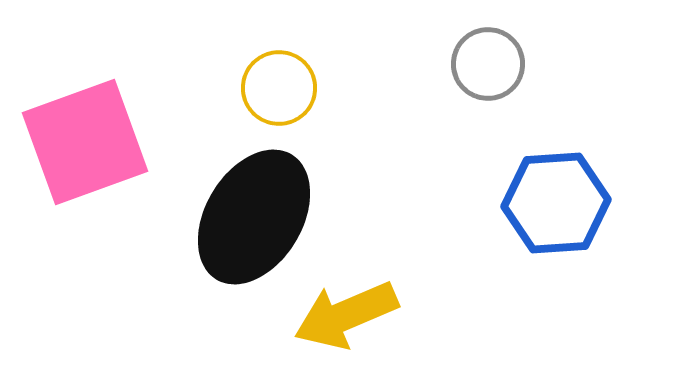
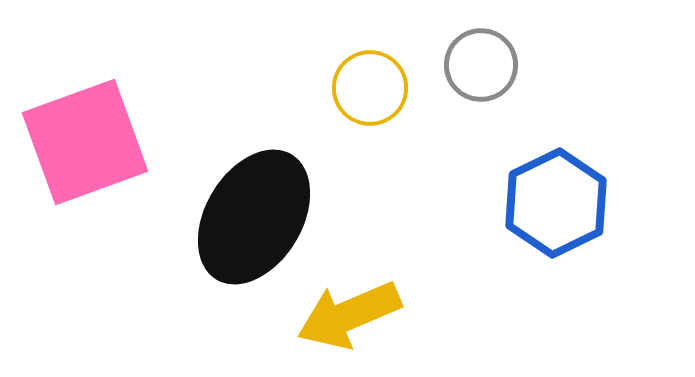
gray circle: moved 7 px left, 1 px down
yellow circle: moved 91 px right
blue hexagon: rotated 22 degrees counterclockwise
yellow arrow: moved 3 px right
